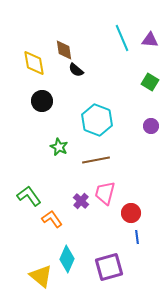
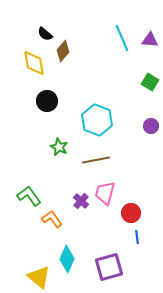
brown diamond: moved 1 px left, 1 px down; rotated 50 degrees clockwise
black semicircle: moved 31 px left, 36 px up
black circle: moved 5 px right
yellow triangle: moved 2 px left, 1 px down
